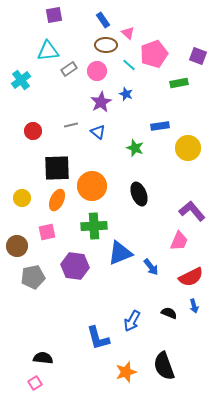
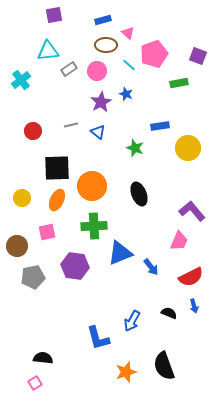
blue rectangle at (103, 20): rotated 70 degrees counterclockwise
